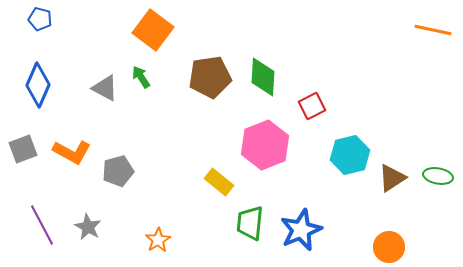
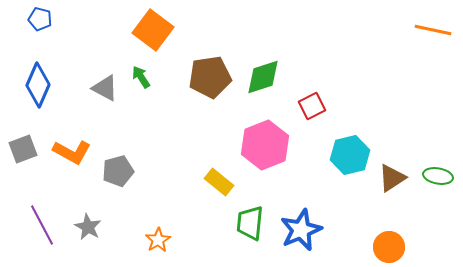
green diamond: rotated 69 degrees clockwise
